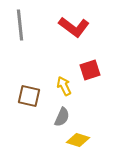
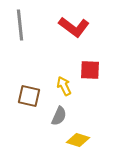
red square: rotated 20 degrees clockwise
gray semicircle: moved 3 px left, 1 px up
